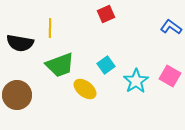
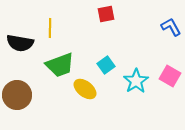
red square: rotated 12 degrees clockwise
blue L-shape: rotated 25 degrees clockwise
